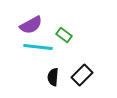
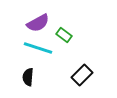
purple semicircle: moved 7 px right, 2 px up
cyan line: moved 1 px down; rotated 12 degrees clockwise
black semicircle: moved 25 px left
